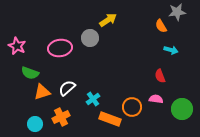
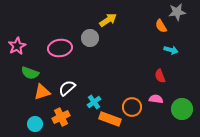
pink star: rotated 18 degrees clockwise
cyan cross: moved 1 px right, 3 px down
